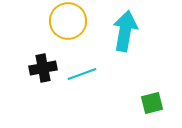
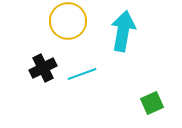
cyan arrow: moved 2 px left
black cross: rotated 16 degrees counterclockwise
green square: rotated 10 degrees counterclockwise
